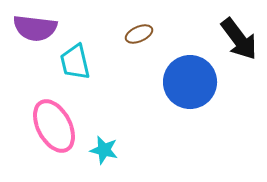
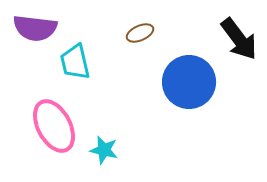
brown ellipse: moved 1 px right, 1 px up
blue circle: moved 1 px left
